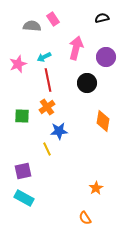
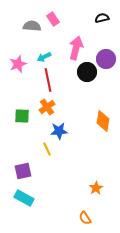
purple circle: moved 2 px down
black circle: moved 11 px up
